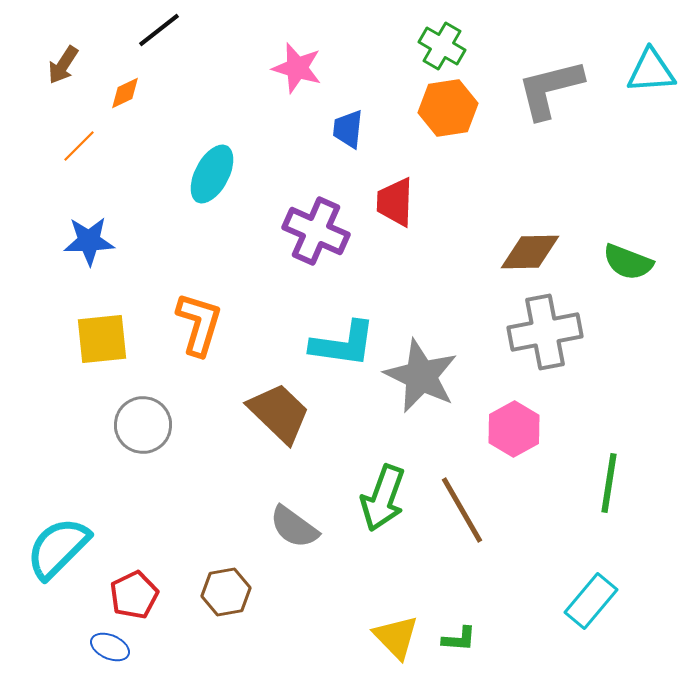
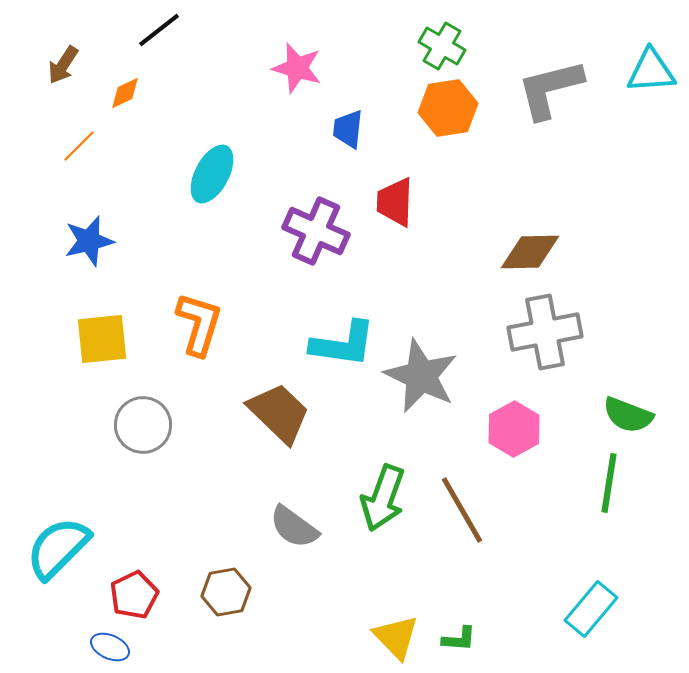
blue star: rotated 12 degrees counterclockwise
green semicircle: moved 153 px down
cyan rectangle: moved 8 px down
